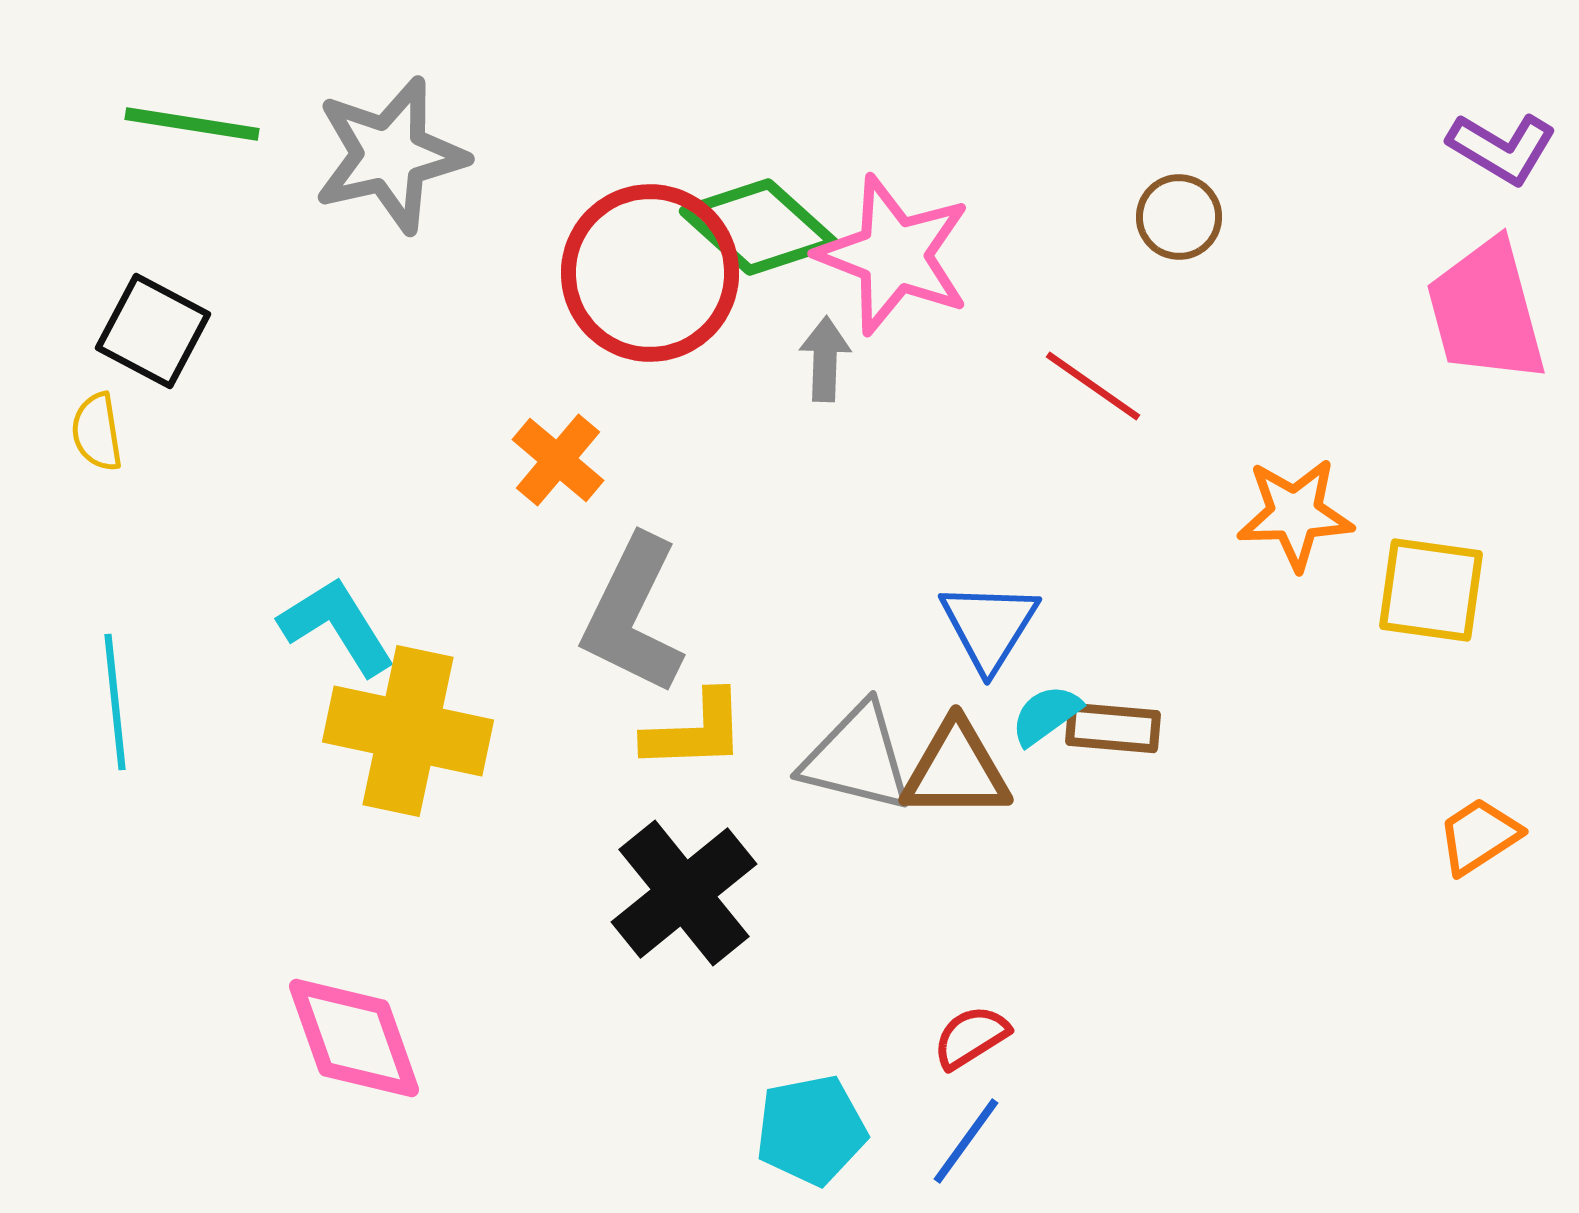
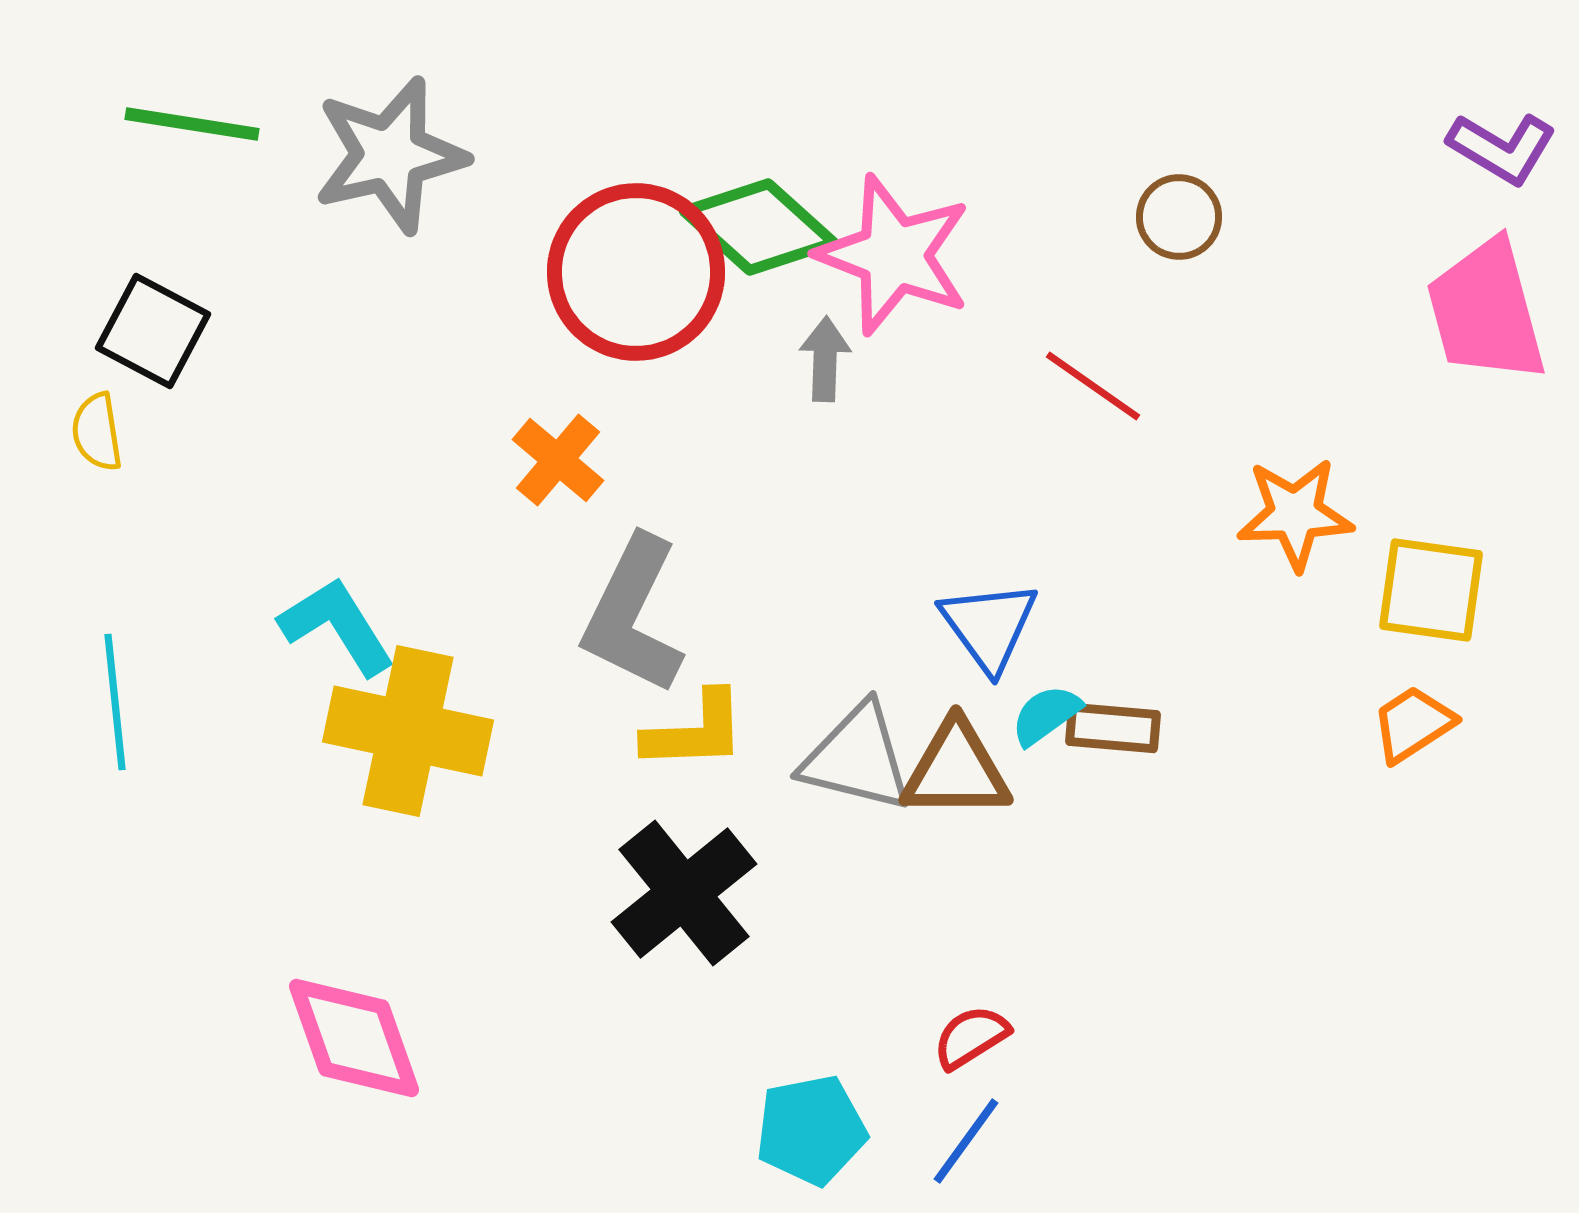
red circle: moved 14 px left, 1 px up
blue triangle: rotated 8 degrees counterclockwise
orange trapezoid: moved 66 px left, 112 px up
